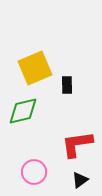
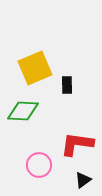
green diamond: rotated 16 degrees clockwise
red L-shape: rotated 16 degrees clockwise
pink circle: moved 5 px right, 7 px up
black triangle: moved 3 px right
